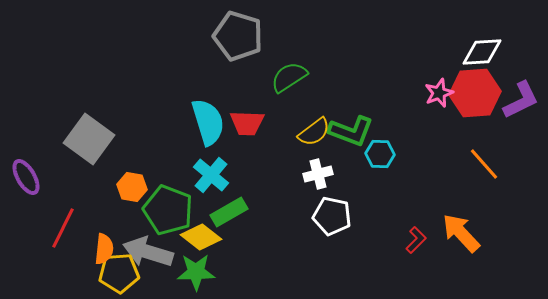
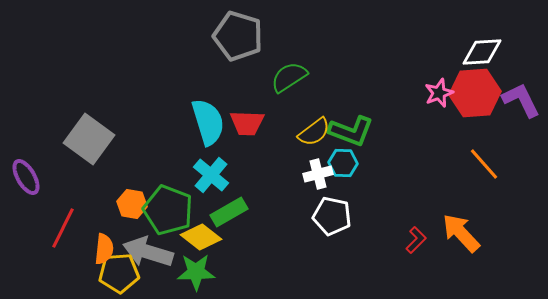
purple L-shape: rotated 90 degrees counterclockwise
cyan hexagon: moved 37 px left, 9 px down
orange hexagon: moved 17 px down
